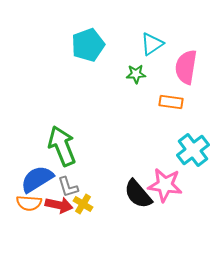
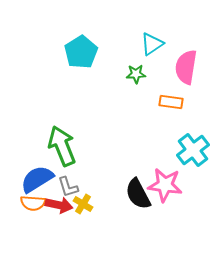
cyan pentagon: moved 7 px left, 7 px down; rotated 12 degrees counterclockwise
black semicircle: rotated 12 degrees clockwise
orange semicircle: moved 4 px right
